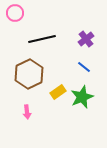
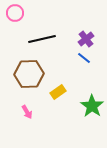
blue line: moved 9 px up
brown hexagon: rotated 24 degrees clockwise
green star: moved 10 px right, 9 px down; rotated 15 degrees counterclockwise
pink arrow: rotated 24 degrees counterclockwise
